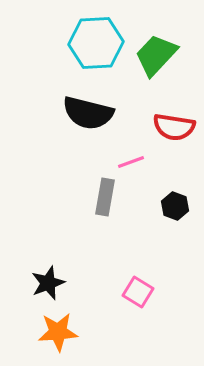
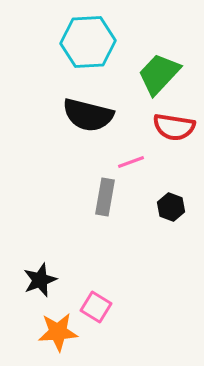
cyan hexagon: moved 8 px left, 1 px up
green trapezoid: moved 3 px right, 19 px down
black semicircle: moved 2 px down
black hexagon: moved 4 px left, 1 px down
black star: moved 8 px left, 3 px up
pink square: moved 42 px left, 15 px down
